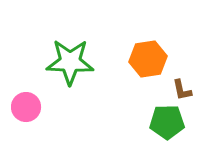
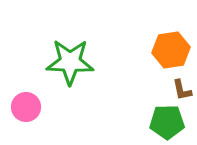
orange hexagon: moved 23 px right, 9 px up
